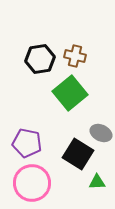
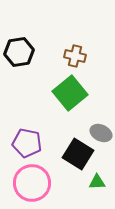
black hexagon: moved 21 px left, 7 px up
